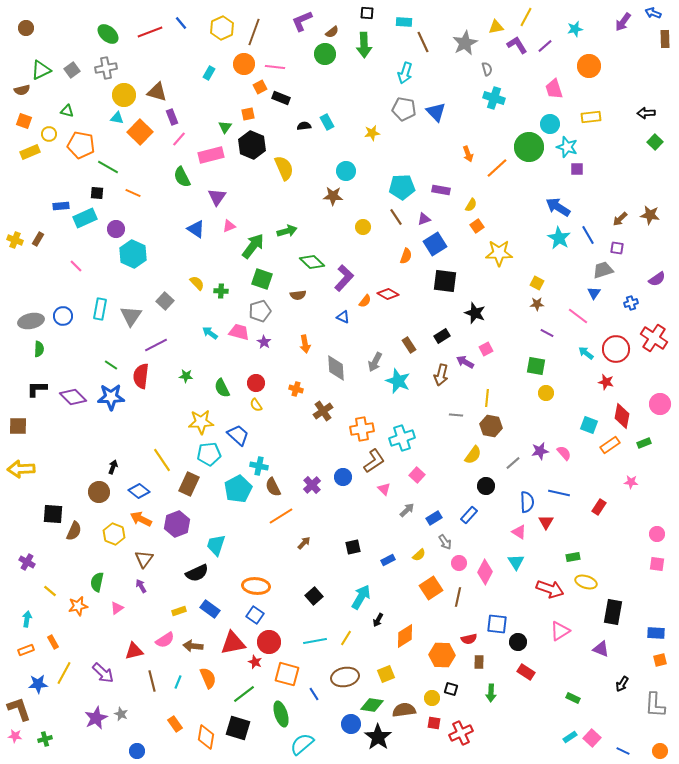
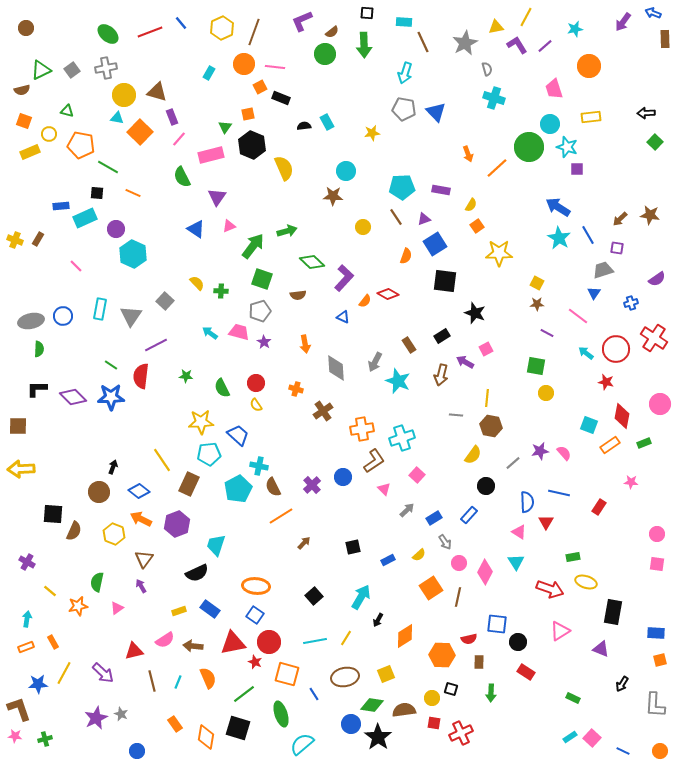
orange rectangle at (26, 650): moved 3 px up
